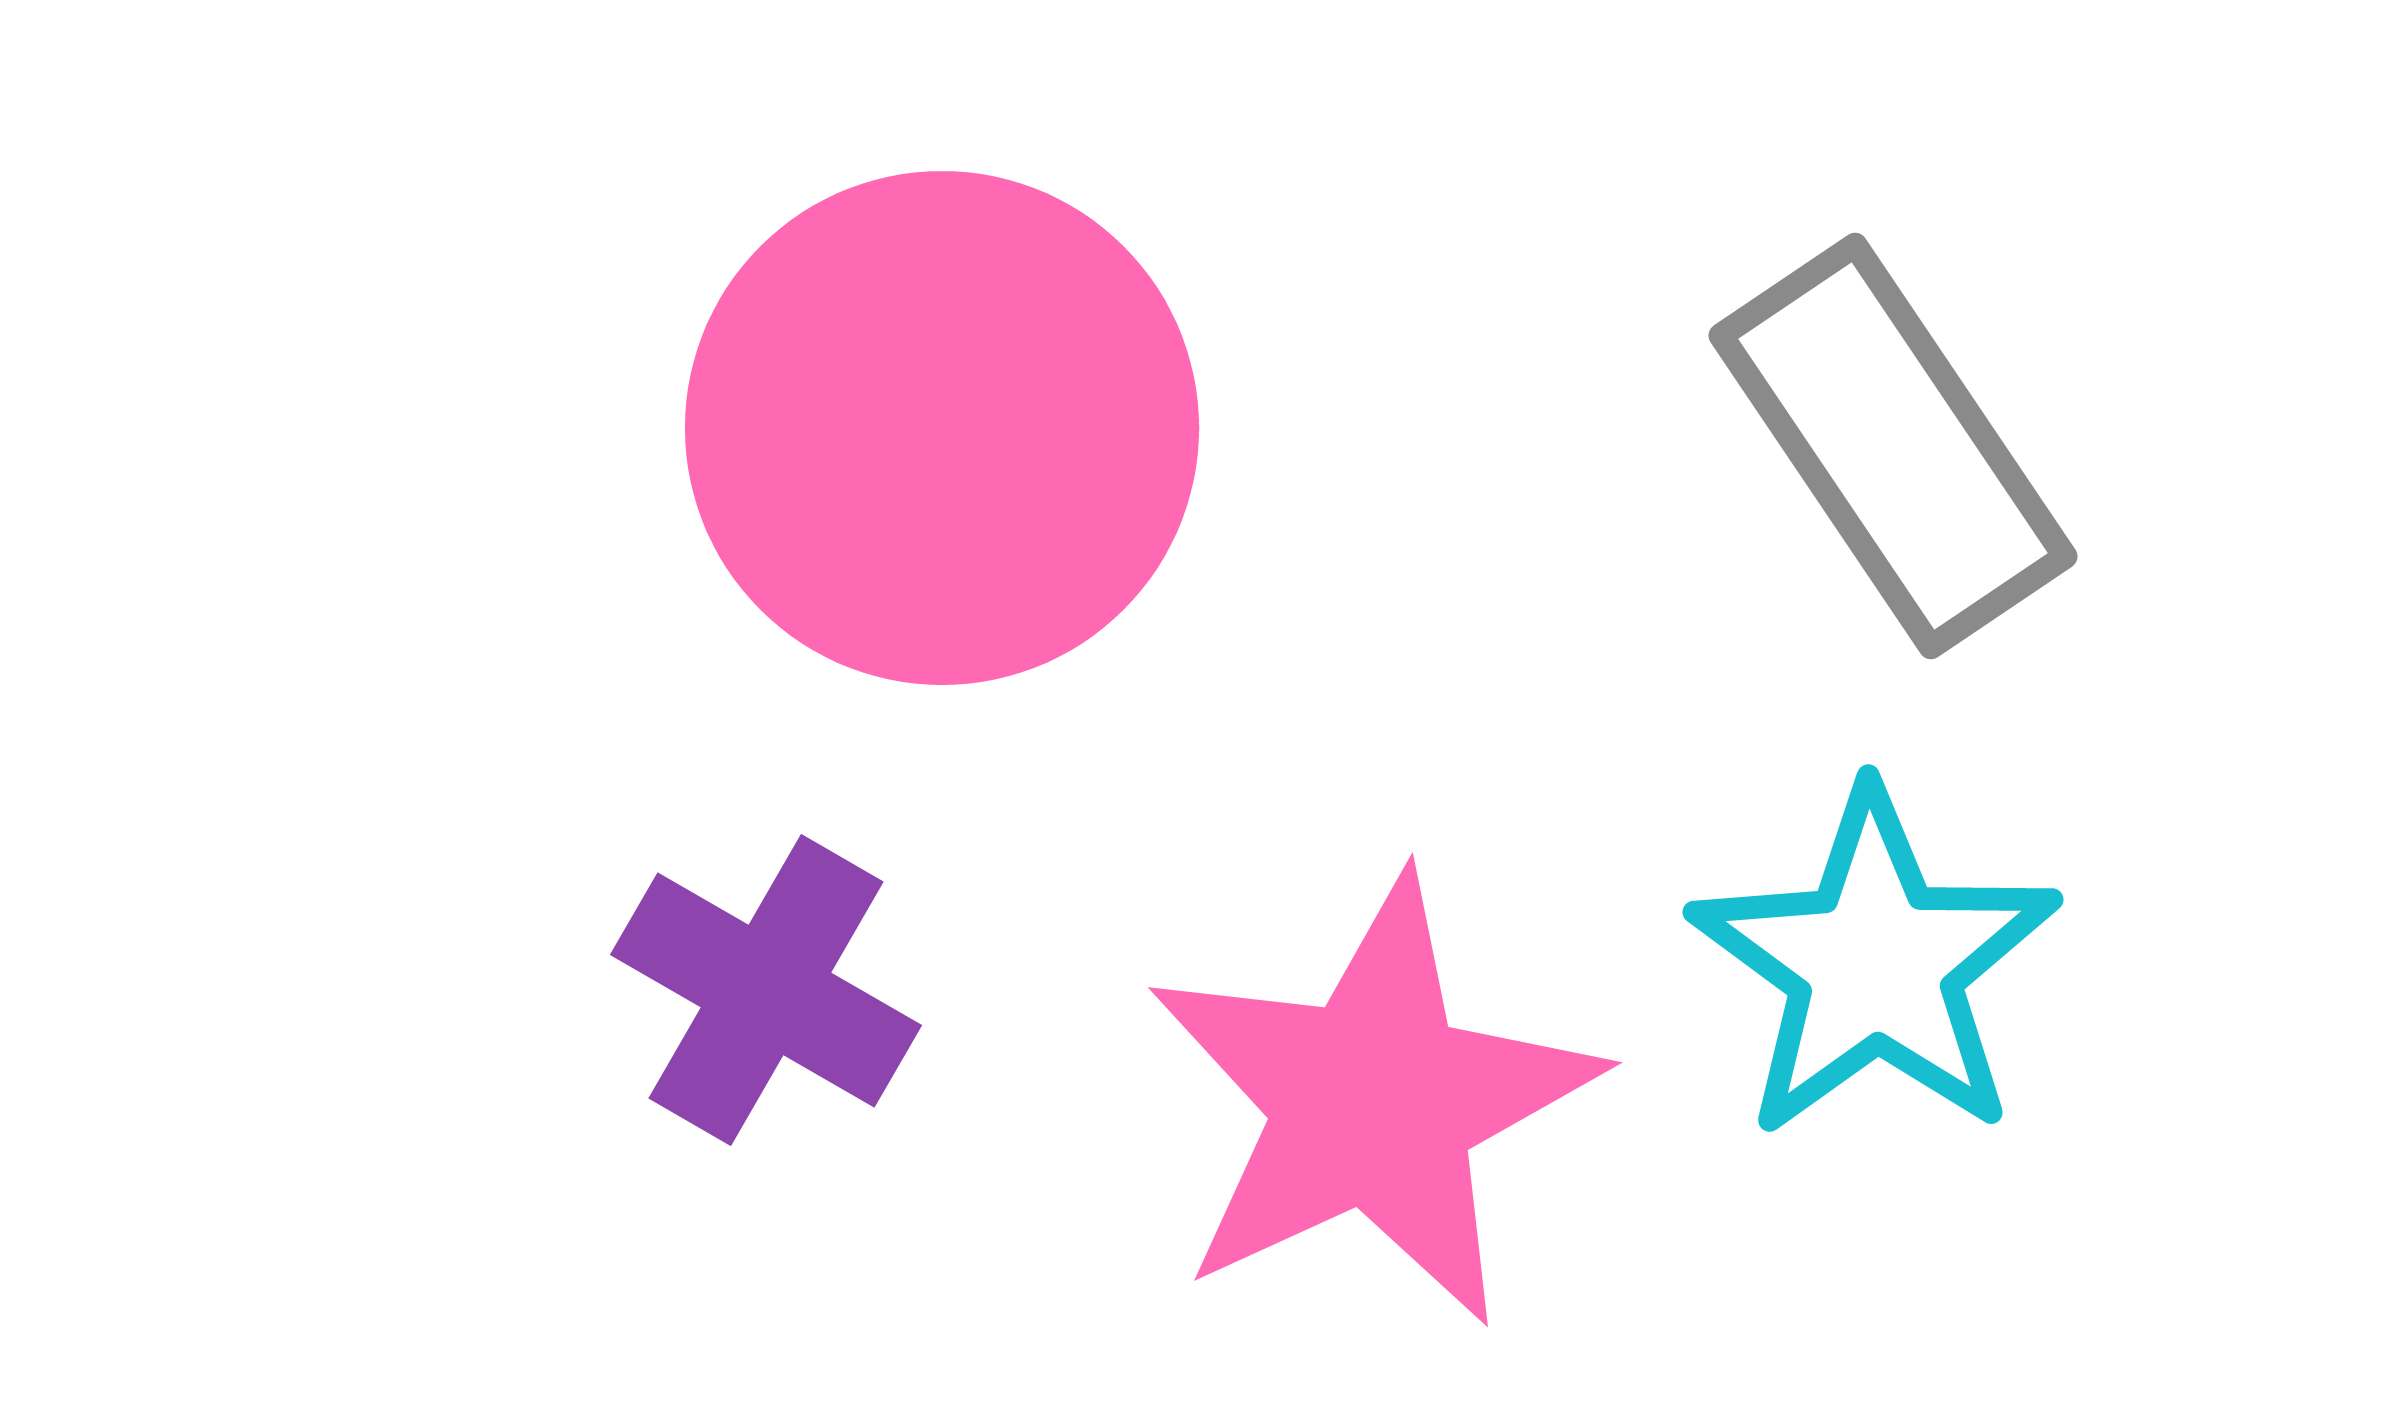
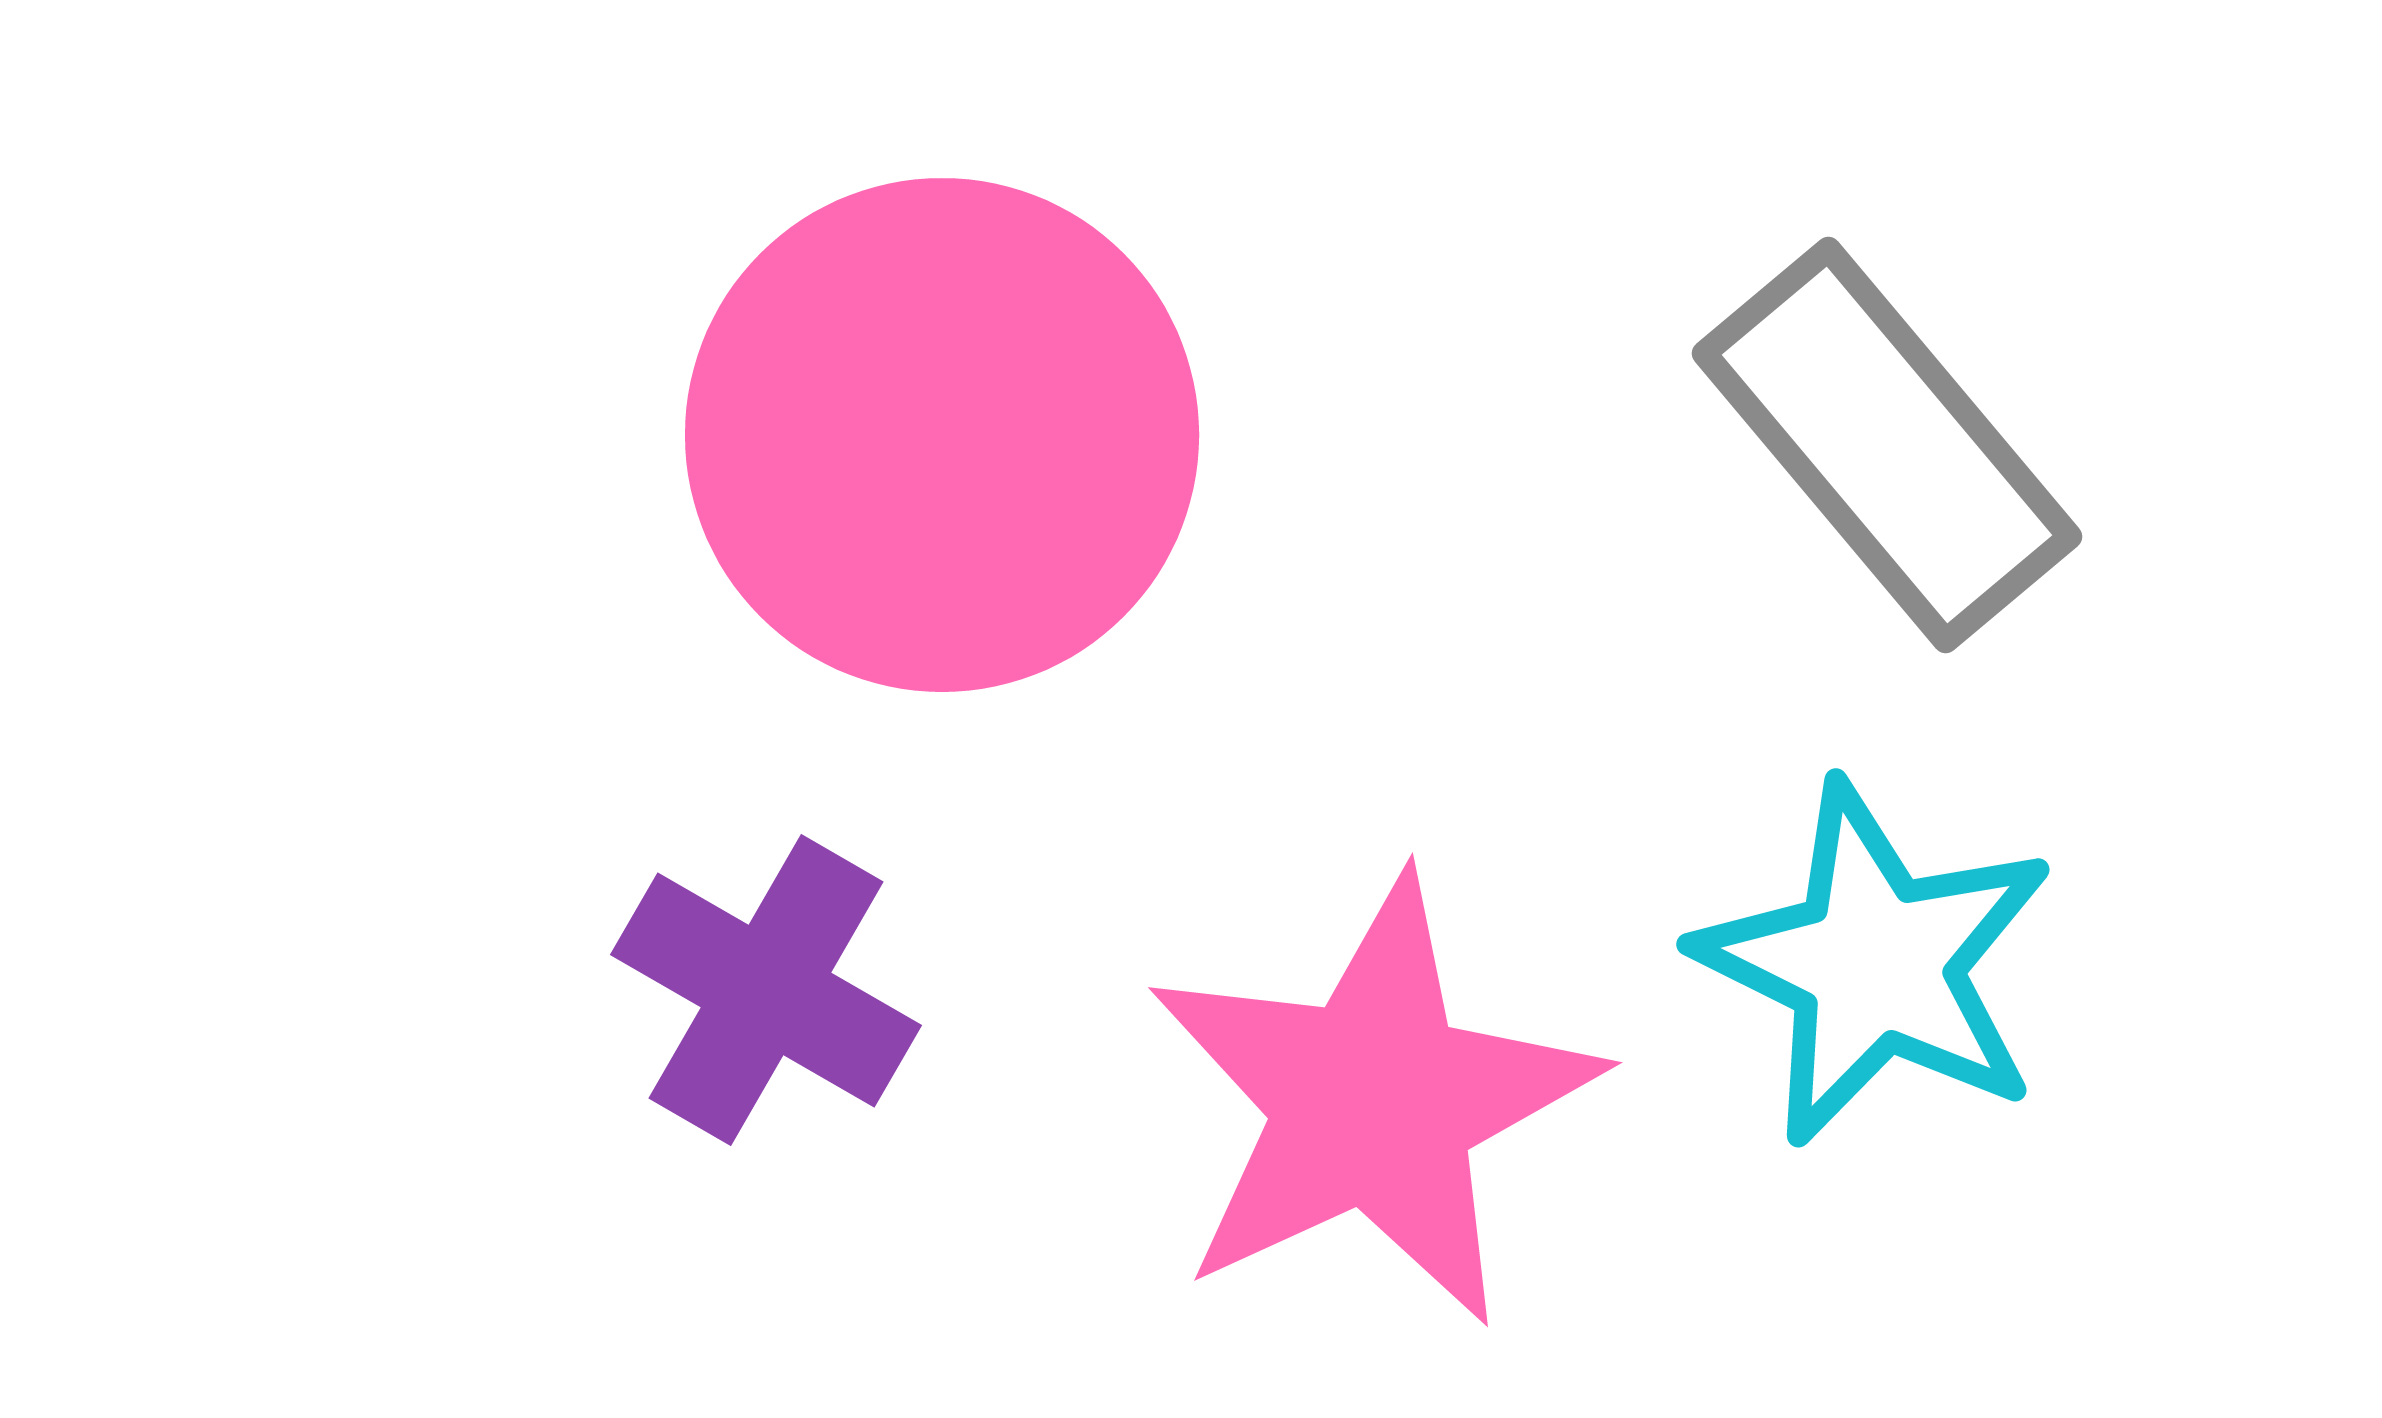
pink circle: moved 7 px down
gray rectangle: moved 6 px left, 1 px up; rotated 6 degrees counterclockwise
cyan star: rotated 10 degrees counterclockwise
